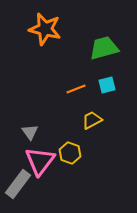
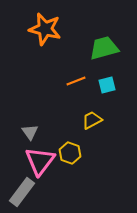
orange line: moved 8 px up
gray rectangle: moved 4 px right, 8 px down
